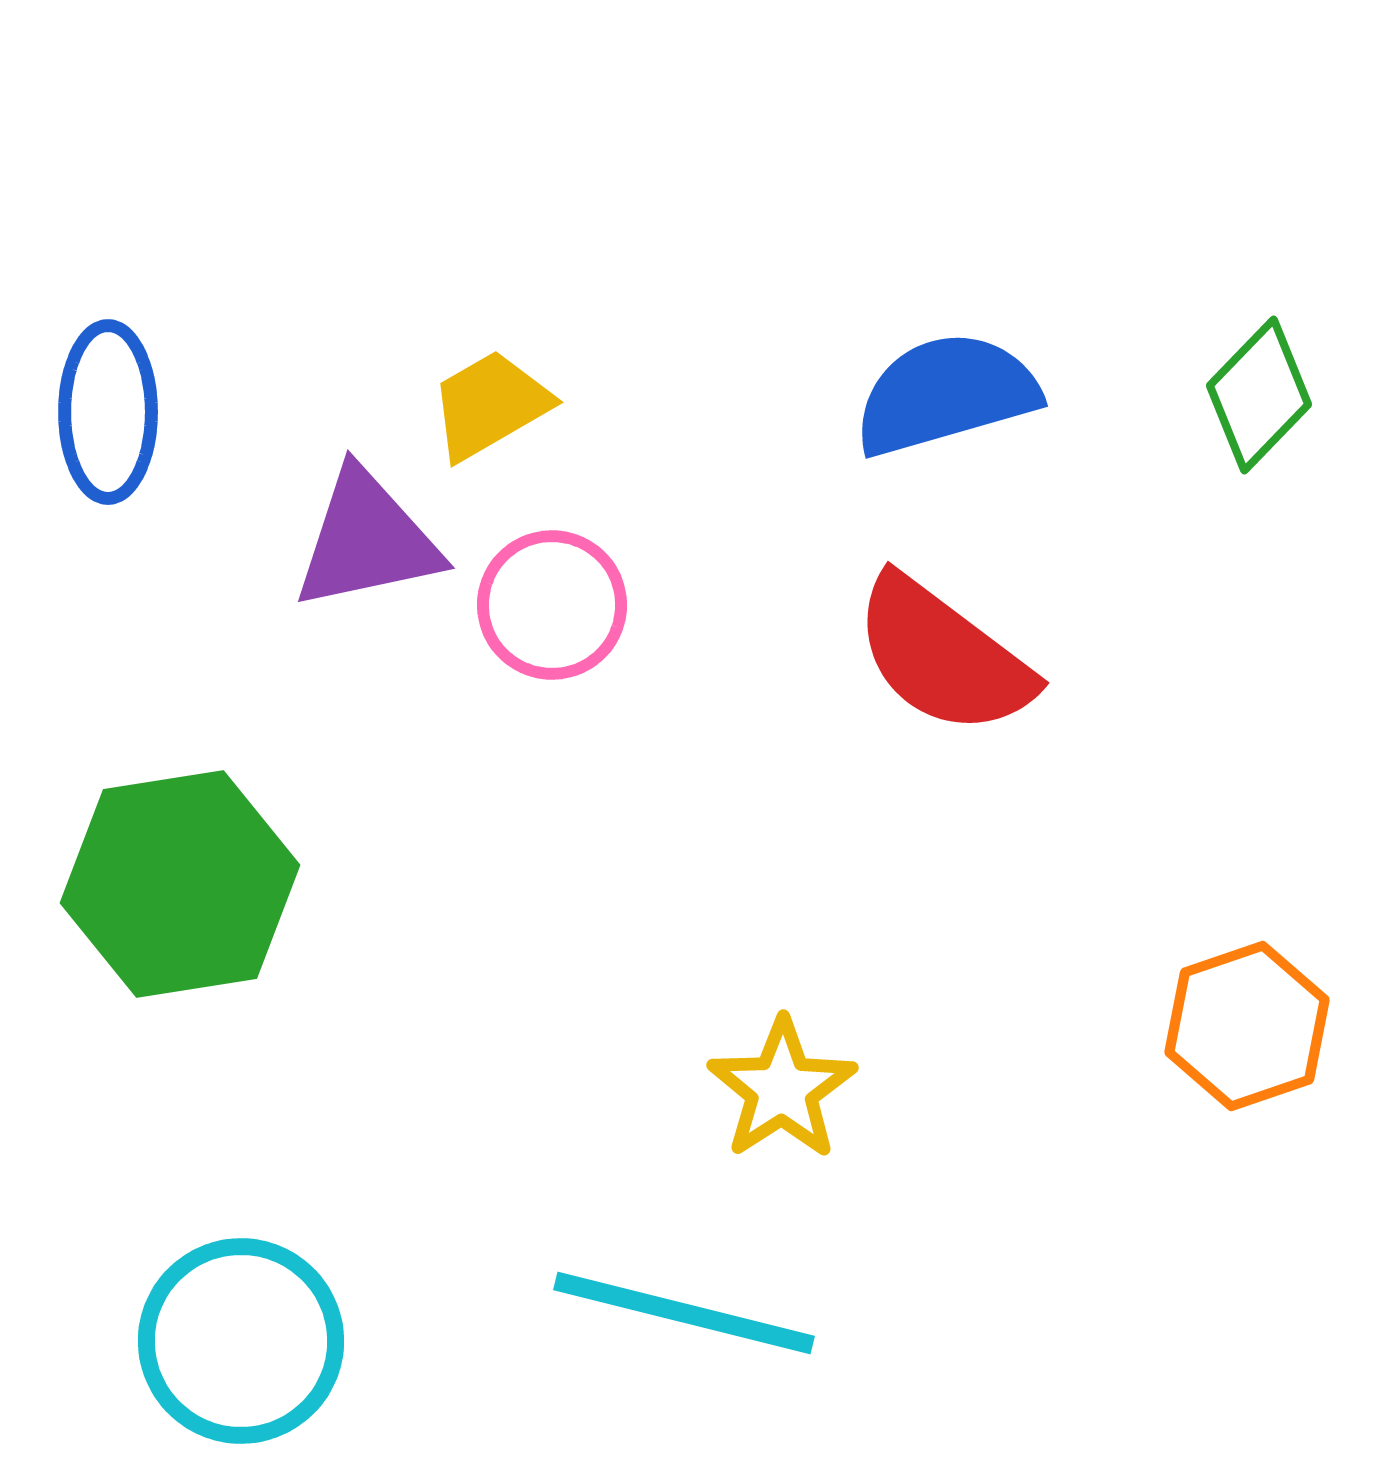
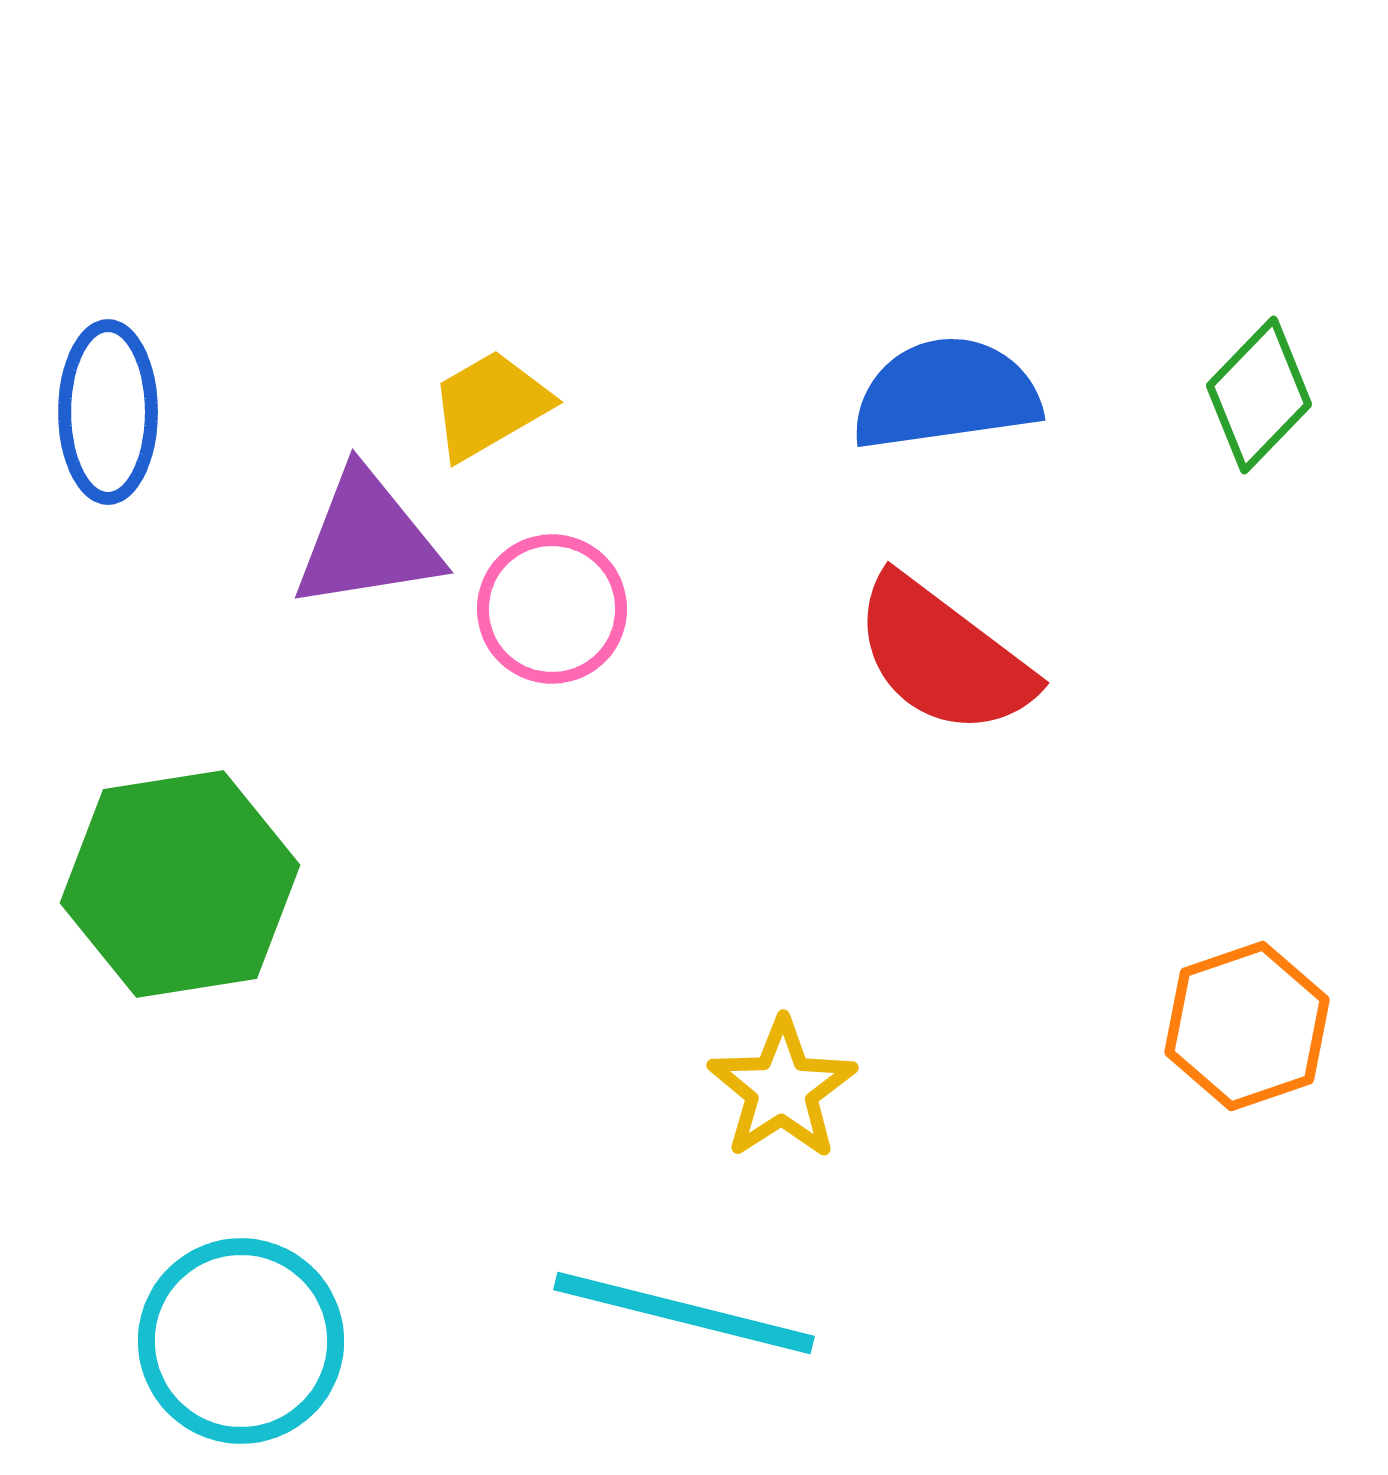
blue semicircle: rotated 8 degrees clockwise
purple triangle: rotated 3 degrees clockwise
pink circle: moved 4 px down
